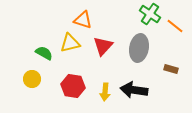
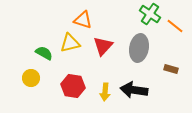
yellow circle: moved 1 px left, 1 px up
